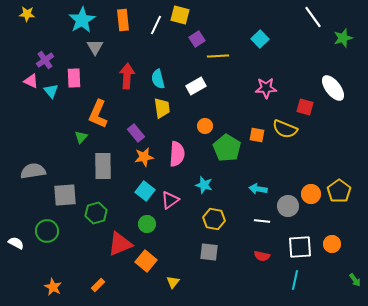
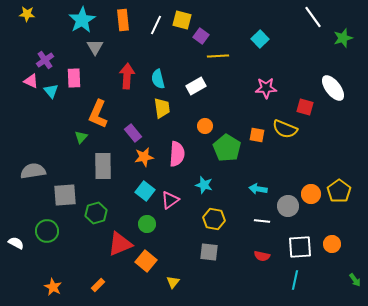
yellow square at (180, 15): moved 2 px right, 5 px down
purple square at (197, 39): moved 4 px right, 3 px up; rotated 21 degrees counterclockwise
purple rectangle at (136, 133): moved 3 px left
